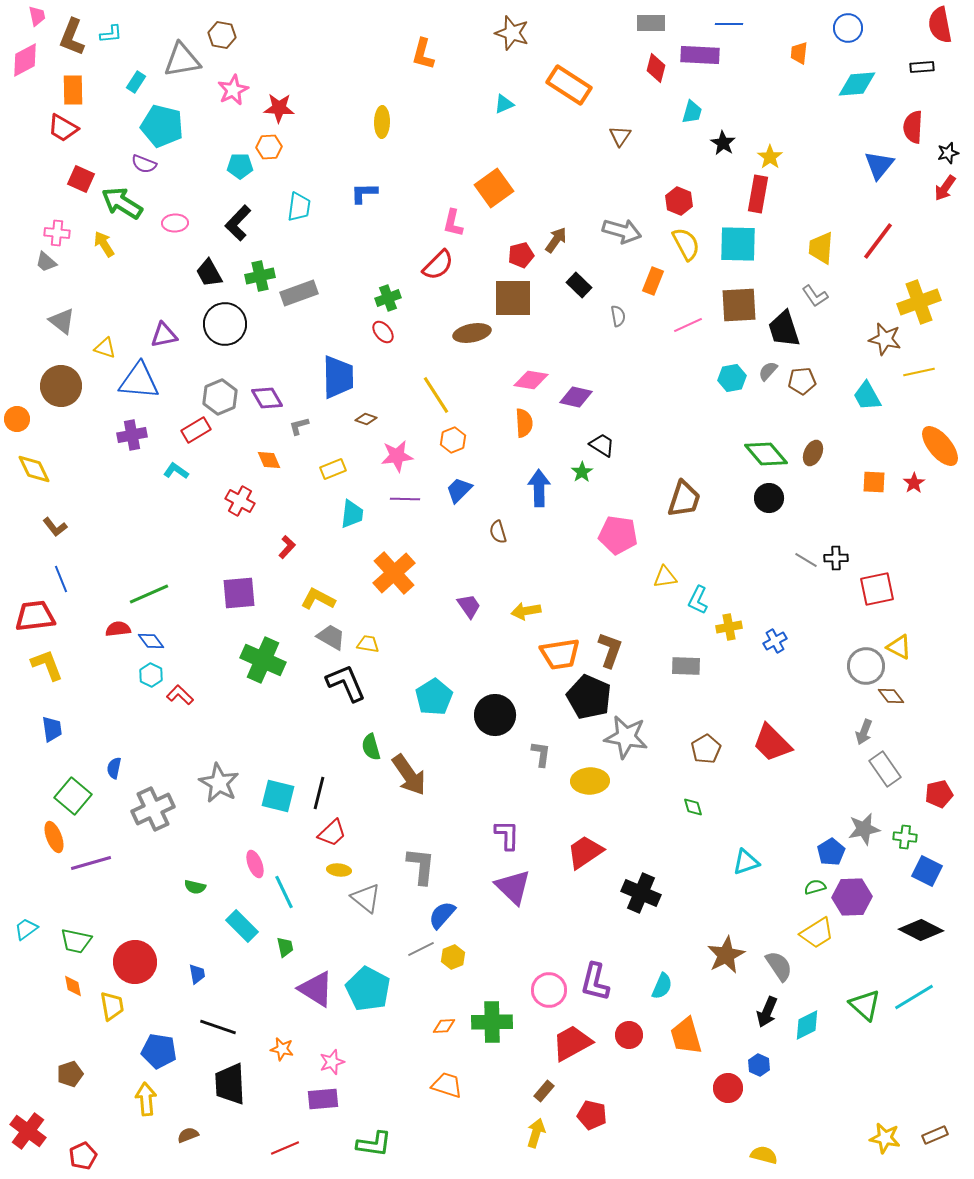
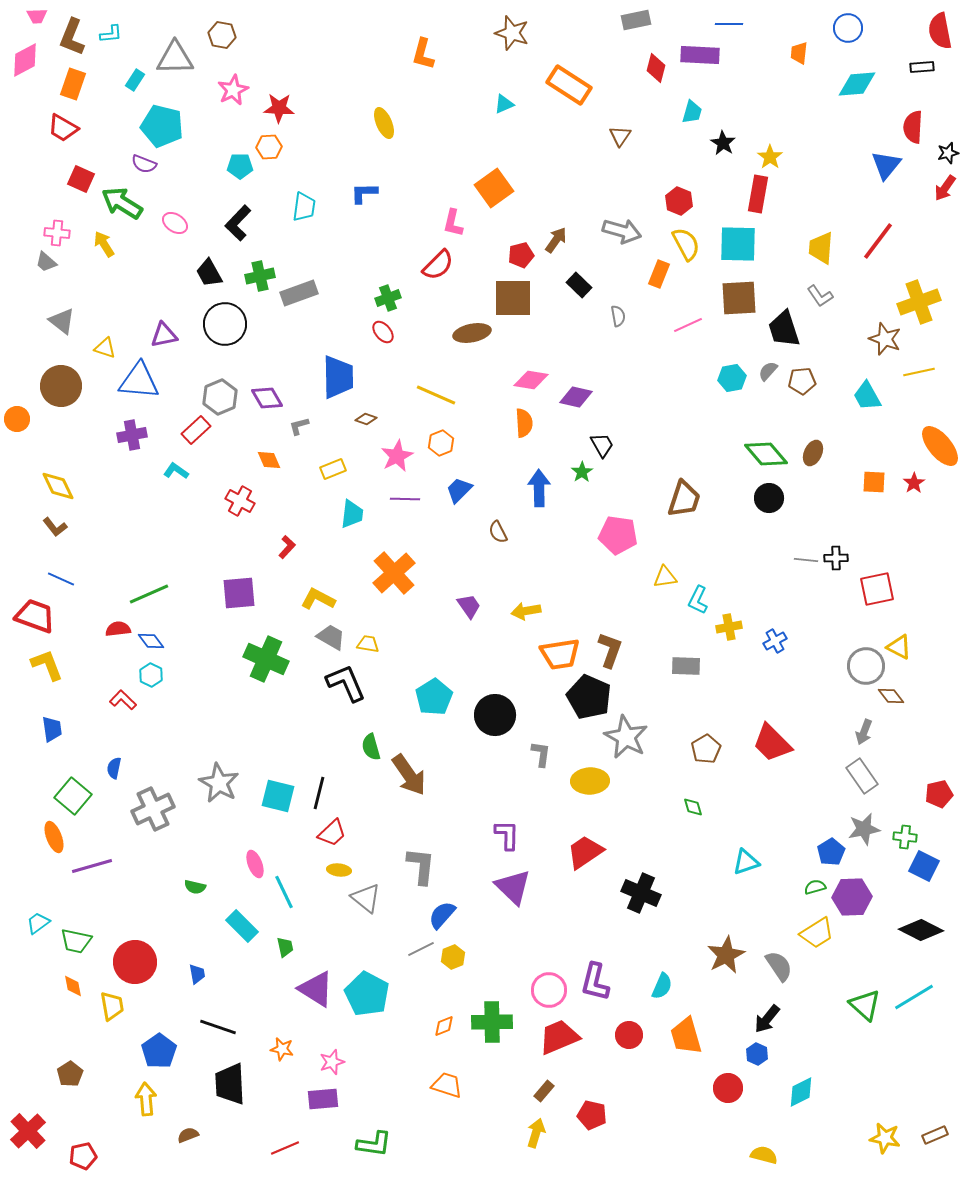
pink trapezoid at (37, 16): rotated 100 degrees clockwise
gray rectangle at (651, 23): moved 15 px left, 3 px up; rotated 12 degrees counterclockwise
red semicircle at (940, 25): moved 6 px down
gray triangle at (182, 60): moved 7 px left, 2 px up; rotated 9 degrees clockwise
cyan rectangle at (136, 82): moved 1 px left, 2 px up
orange rectangle at (73, 90): moved 6 px up; rotated 20 degrees clockwise
yellow ellipse at (382, 122): moved 2 px right, 1 px down; rotated 24 degrees counterclockwise
blue triangle at (879, 165): moved 7 px right
cyan trapezoid at (299, 207): moved 5 px right
pink ellipse at (175, 223): rotated 35 degrees clockwise
orange rectangle at (653, 281): moved 6 px right, 7 px up
gray L-shape at (815, 296): moved 5 px right
brown square at (739, 305): moved 7 px up
brown star at (885, 339): rotated 8 degrees clockwise
yellow line at (436, 395): rotated 33 degrees counterclockwise
red rectangle at (196, 430): rotated 12 degrees counterclockwise
orange hexagon at (453, 440): moved 12 px left, 3 px down
black trapezoid at (602, 445): rotated 28 degrees clockwise
pink star at (397, 456): rotated 20 degrees counterclockwise
yellow diamond at (34, 469): moved 24 px right, 17 px down
brown semicircle at (498, 532): rotated 10 degrees counterclockwise
gray line at (806, 560): rotated 25 degrees counterclockwise
blue line at (61, 579): rotated 44 degrees counterclockwise
red trapezoid at (35, 616): rotated 27 degrees clockwise
green cross at (263, 660): moved 3 px right, 1 px up
red L-shape at (180, 695): moved 57 px left, 5 px down
gray star at (626, 737): rotated 18 degrees clockwise
gray rectangle at (885, 769): moved 23 px left, 7 px down
purple line at (91, 863): moved 1 px right, 3 px down
blue square at (927, 871): moved 3 px left, 5 px up
cyan trapezoid at (26, 929): moved 12 px right, 6 px up
cyan pentagon at (368, 989): moved 1 px left, 5 px down
black arrow at (767, 1012): moved 7 px down; rotated 16 degrees clockwise
cyan diamond at (807, 1025): moved 6 px left, 67 px down
orange diamond at (444, 1026): rotated 20 degrees counterclockwise
red trapezoid at (572, 1043): moved 13 px left, 6 px up; rotated 6 degrees clockwise
blue pentagon at (159, 1051): rotated 28 degrees clockwise
blue hexagon at (759, 1065): moved 2 px left, 11 px up
brown pentagon at (70, 1074): rotated 15 degrees counterclockwise
red cross at (28, 1131): rotated 9 degrees clockwise
red pentagon at (83, 1156): rotated 12 degrees clockwise
